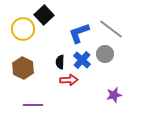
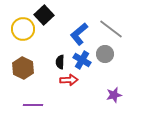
blue L-shape: moved 1 px down; rotated 20 degrees counterclockwise
blue cross: rotated 12 degrees counterclockwise
